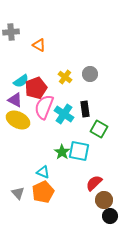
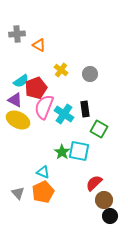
gray cross: moved 6 px right, 2 px down
yellow cross: moved 4 px left, 7 px up
